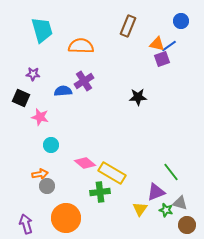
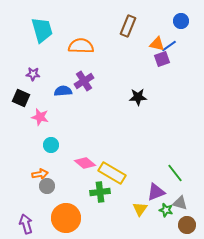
green line: moved 4 px right, 1 px down
